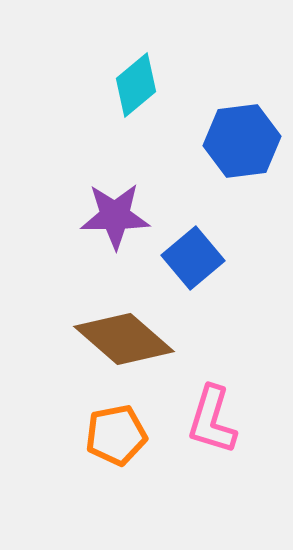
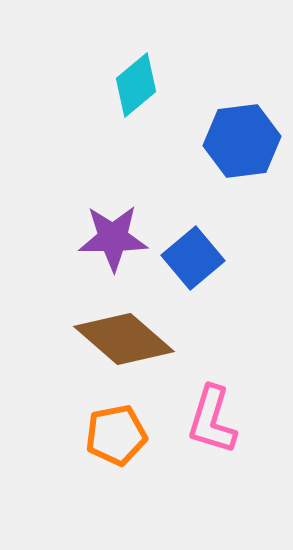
purple star: moved 2 px left, 22 px down
